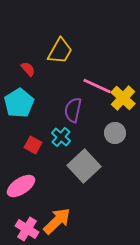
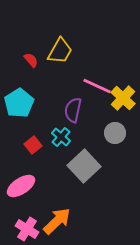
red semicircle: moved 3 px right, 9 px up
red square: rotated 24 degrees clockwise
